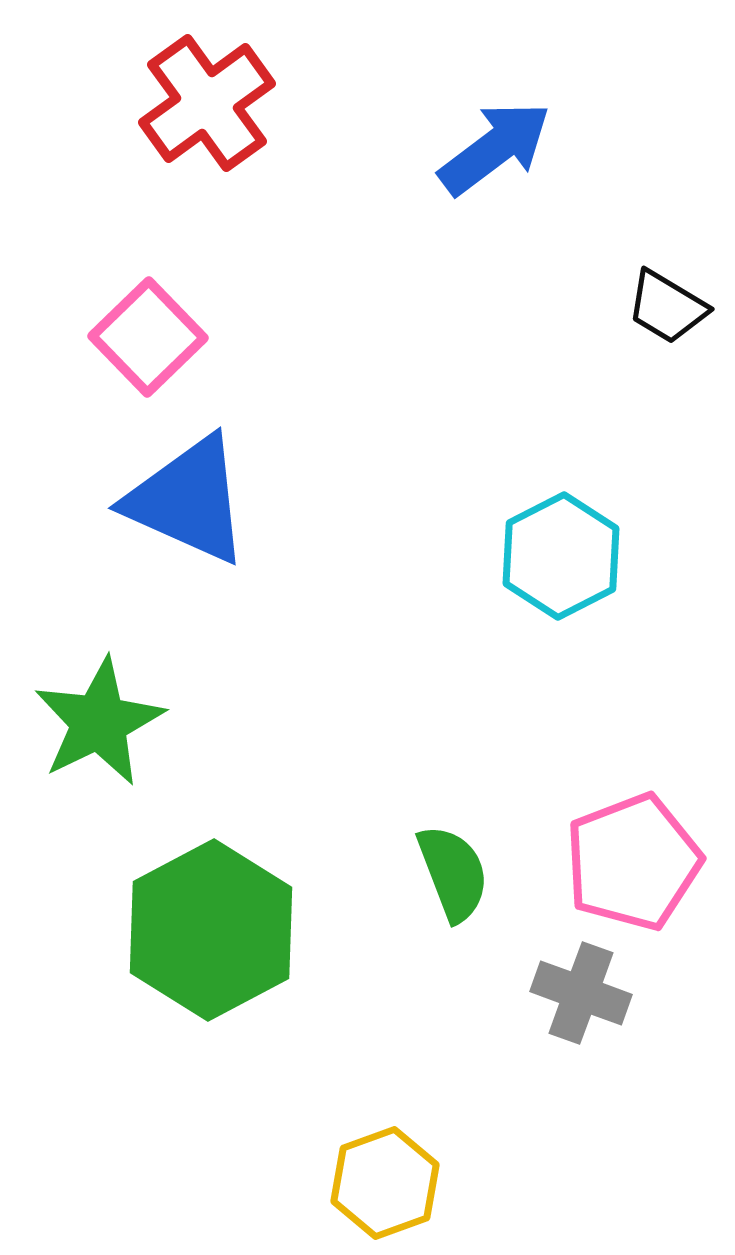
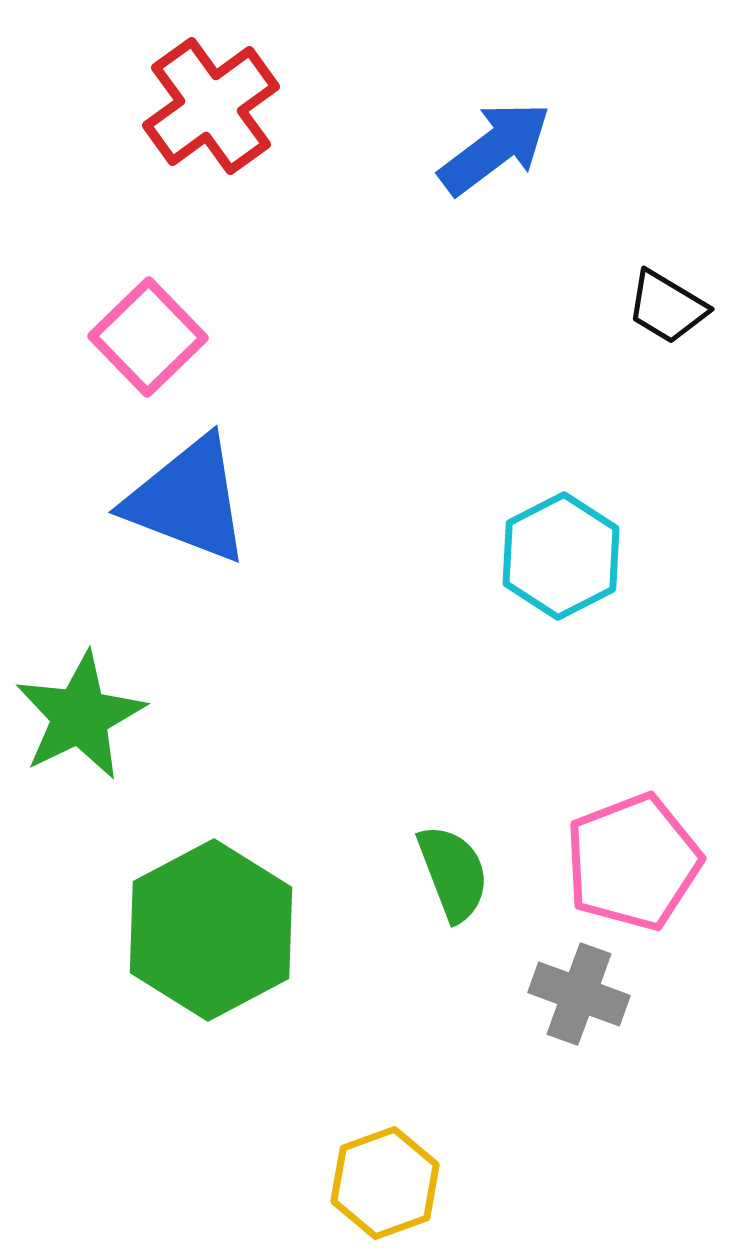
red cross: moved 4 px right, 3 px down
blue triangle: rotated 3 degrees counterclockwise
green star: moved 19 px left, 6 px up
gray cross: moved 2 px left, 1 px down
